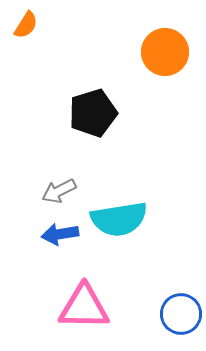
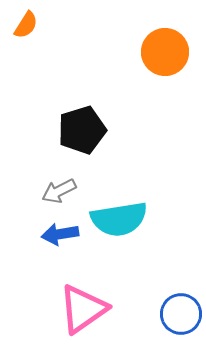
black pentagon: moved 11 px left, 17 px down
pink triangle: moved 1 px left, 2 px down; rotated 36 degrees counterclockwise
